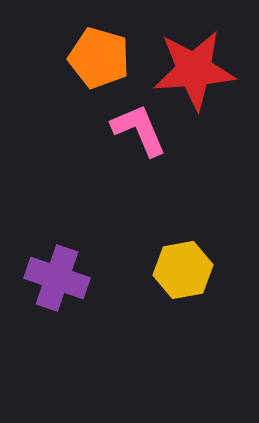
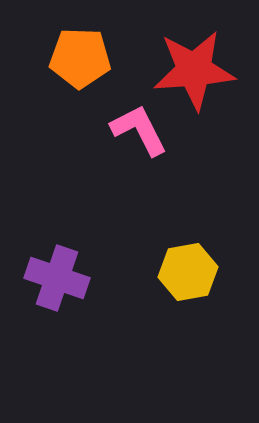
orange pentagon: moved 19 px left; rotated 14 degrees counterclockwise
pink L-shape: rotated 4 degrees counterclockwise
yellow hexagon: moved 5 px right, 2 px down
